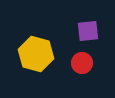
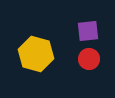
red circle: moved 7 px right, 4 px up
